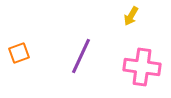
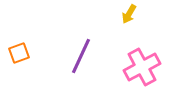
yellow arrow: moved 2 px left, 2 px up
pink cross: rotated 36 degrees counterclockwise
